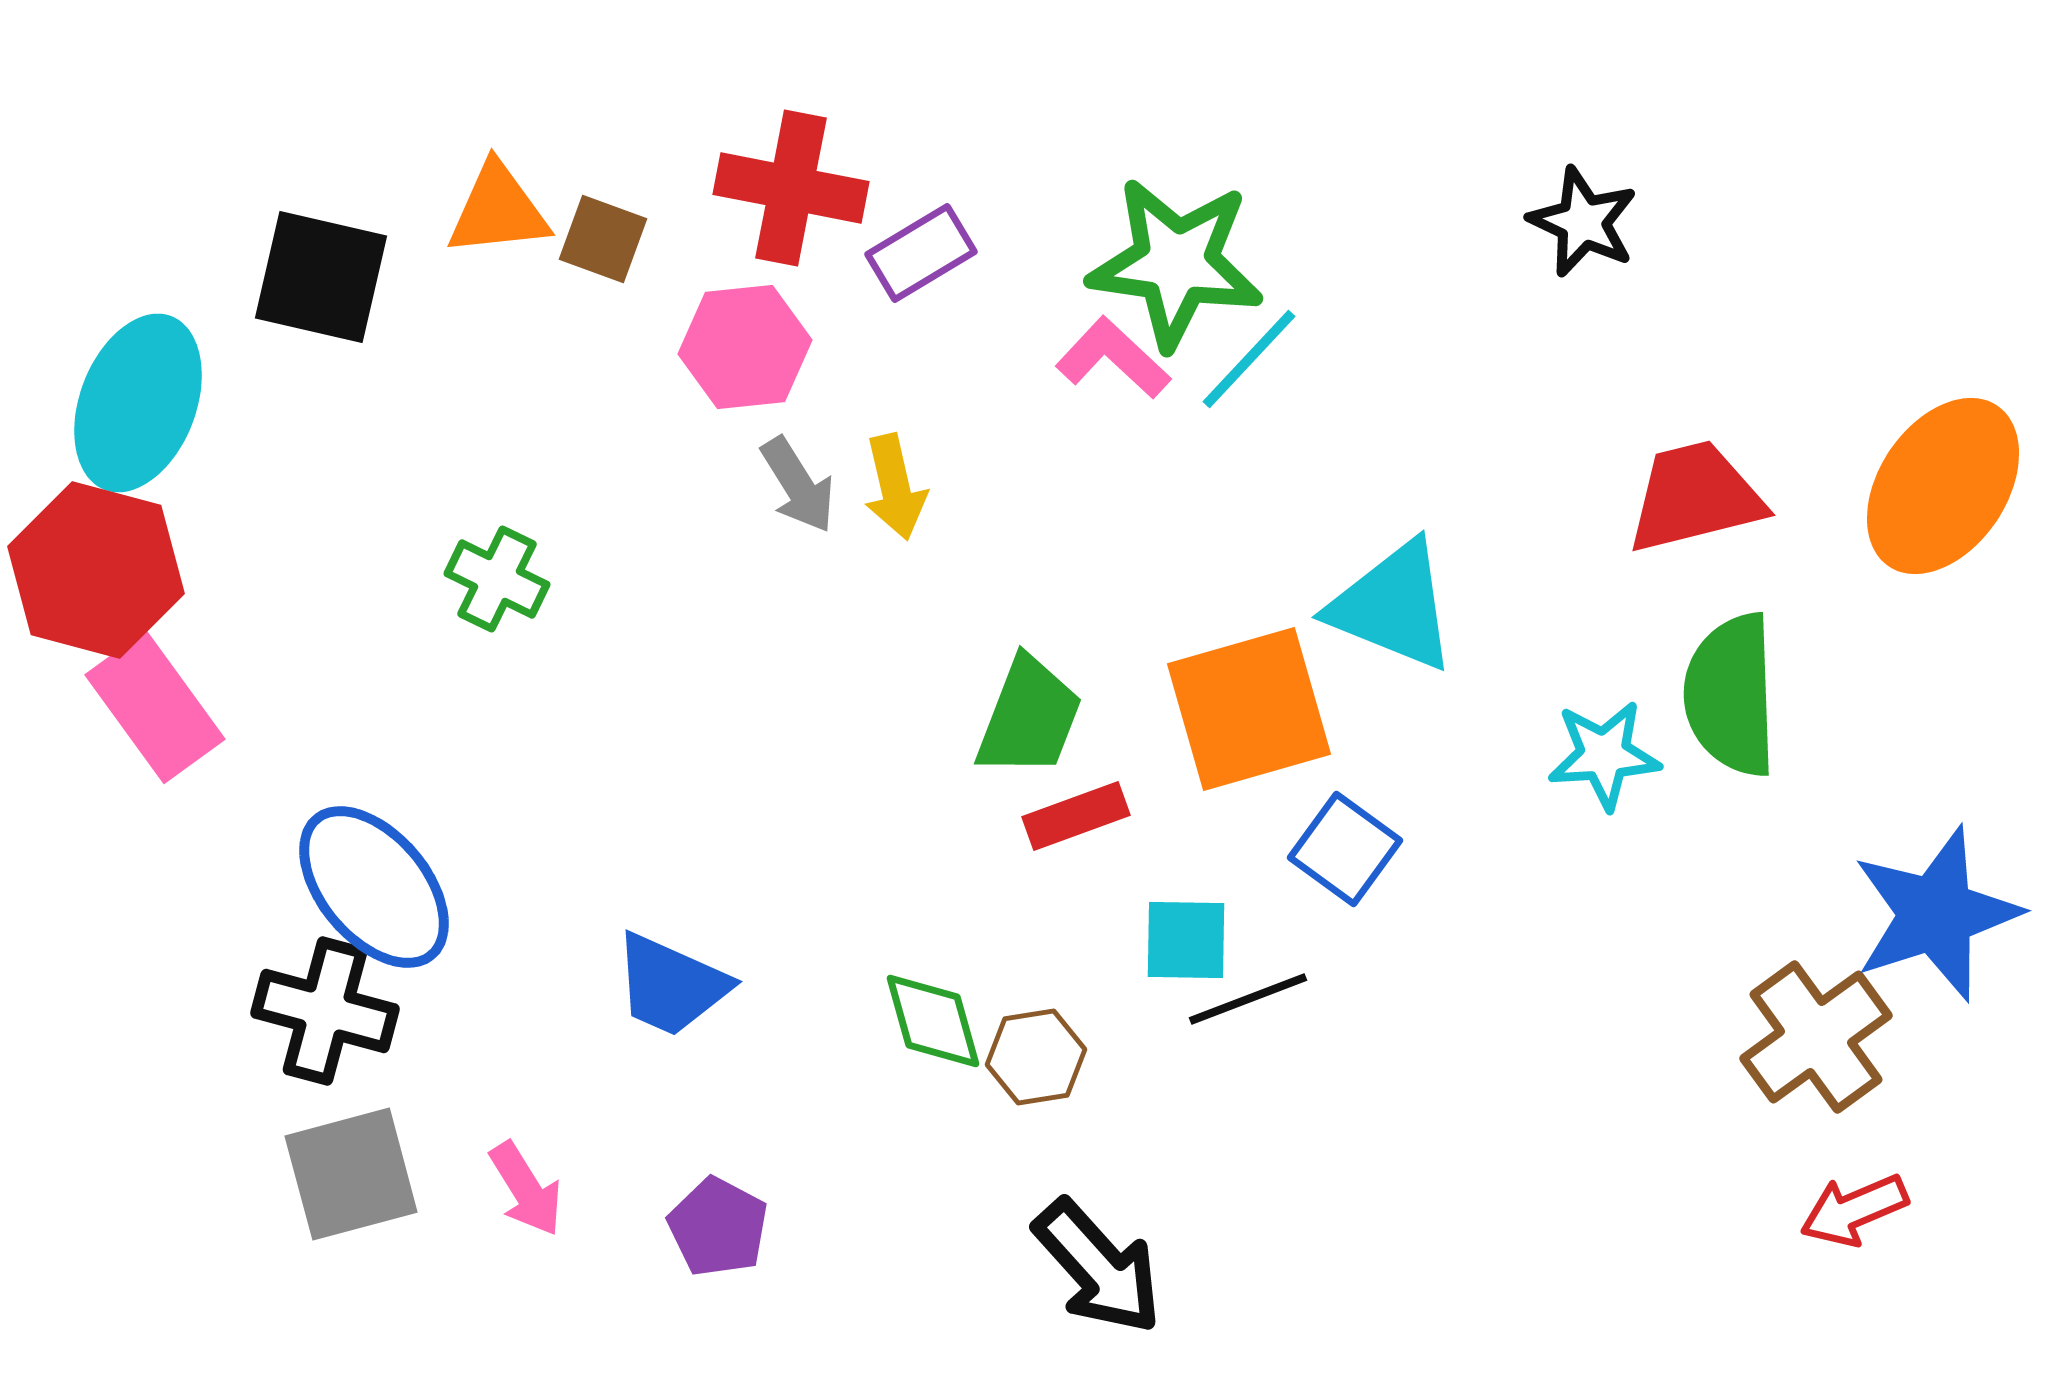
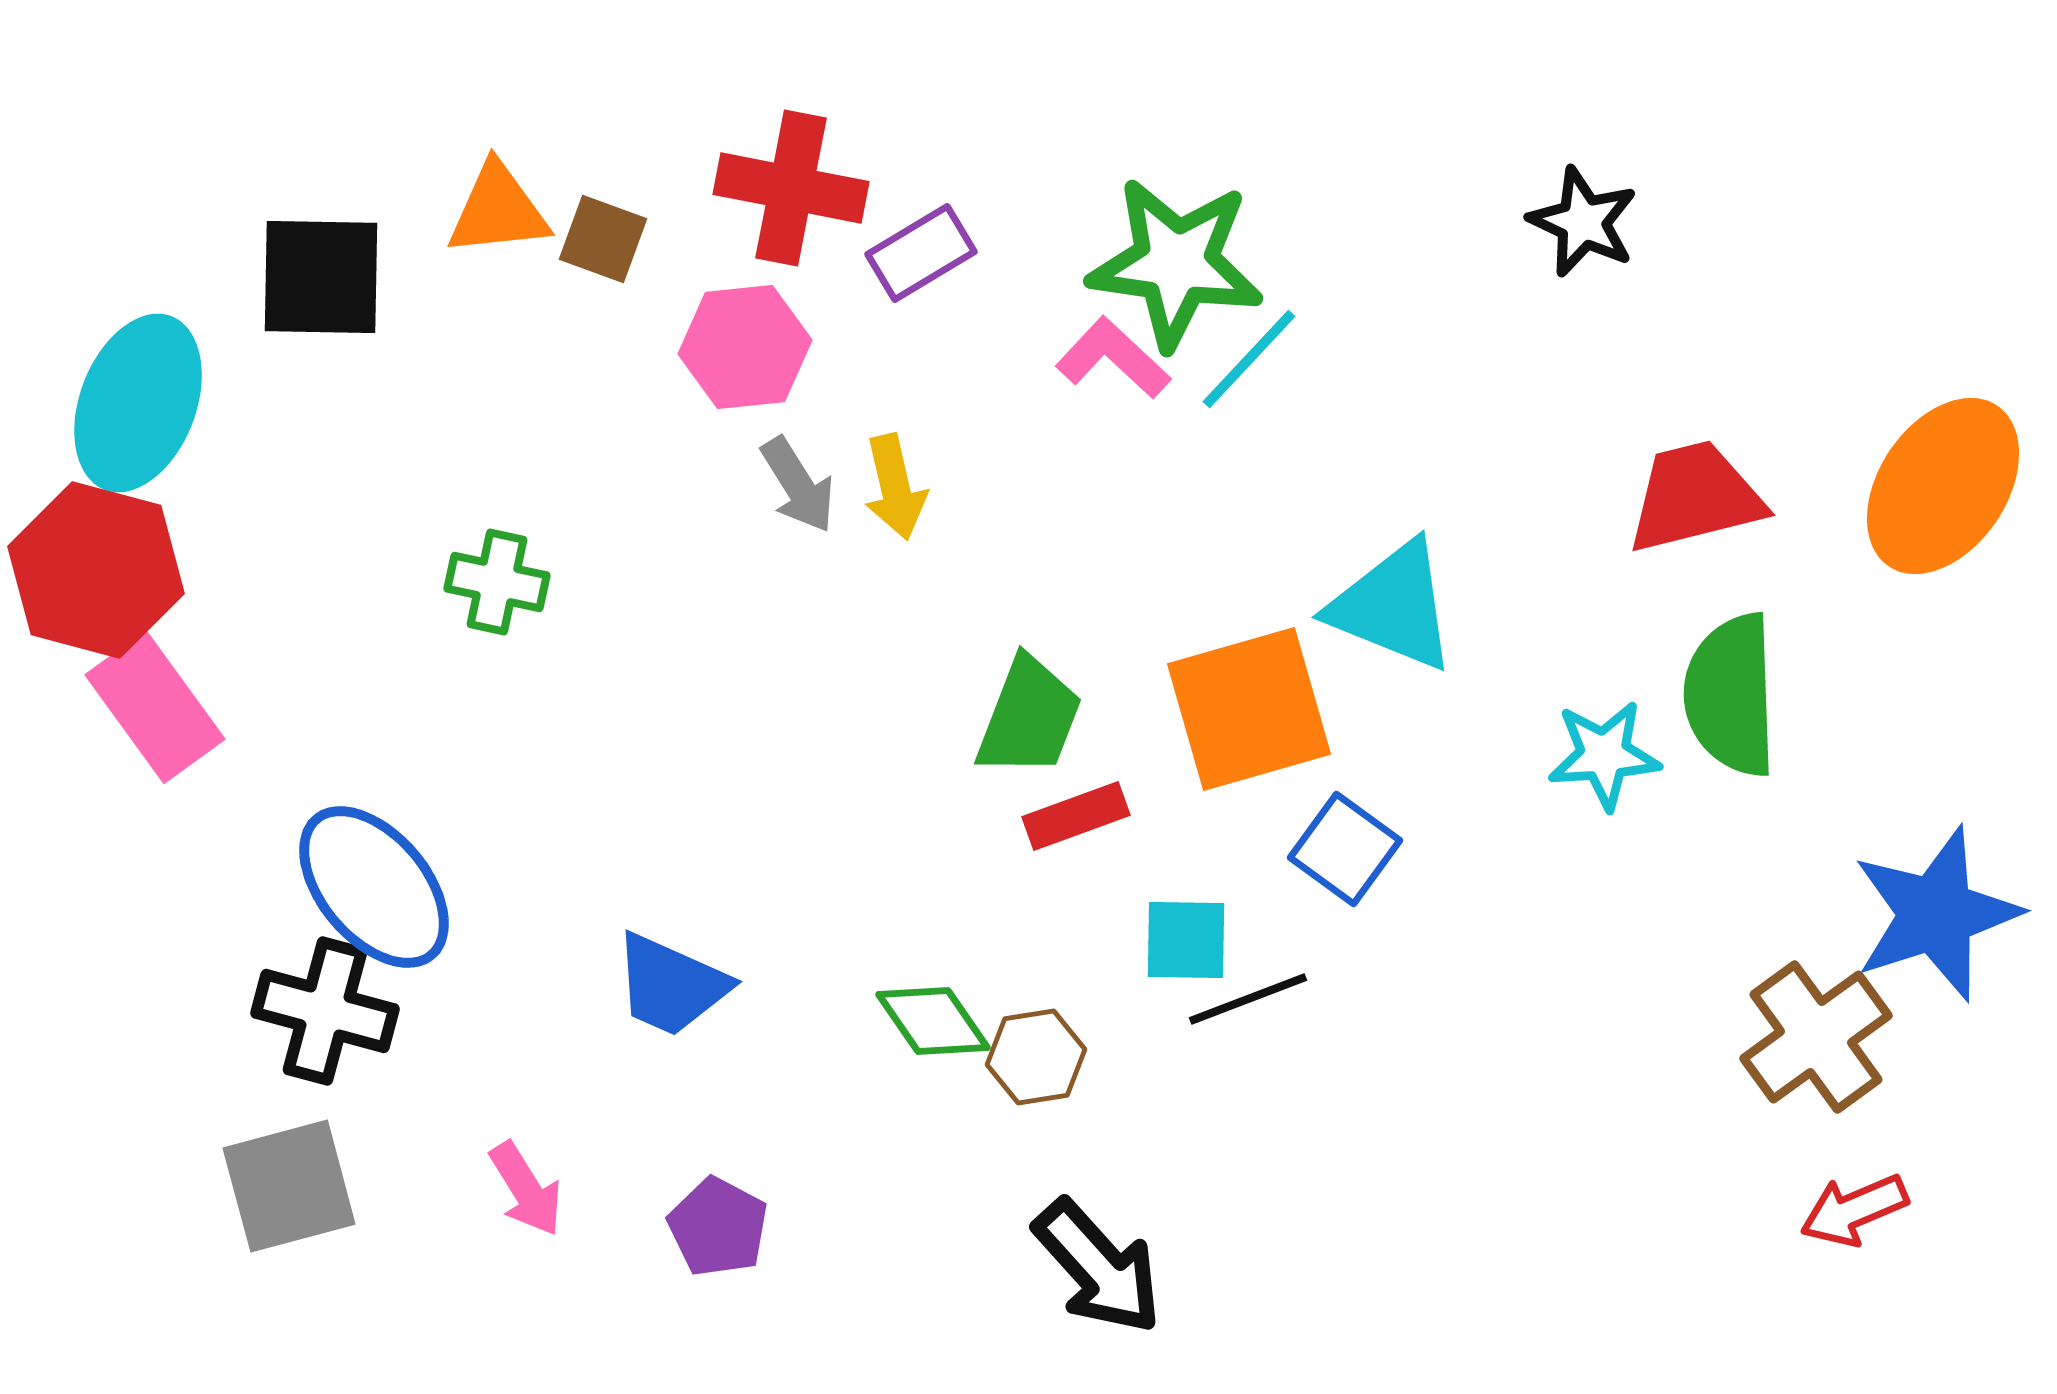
black square: rotated 12 degrees counterclockwise
green cross: moved 3 px down; rotated 14 degrees counterclockwise
green diamond: rotated 19 degrees counterclockwise
gray square: moved 62 px left, 12 px down
